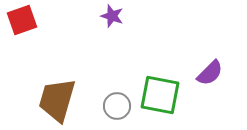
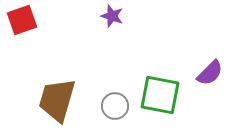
gray circle: moved 2 px left
